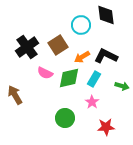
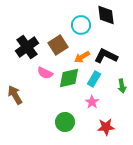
green arrow: rotated 64 degrees clockwise
green circle: moved 4 px down
